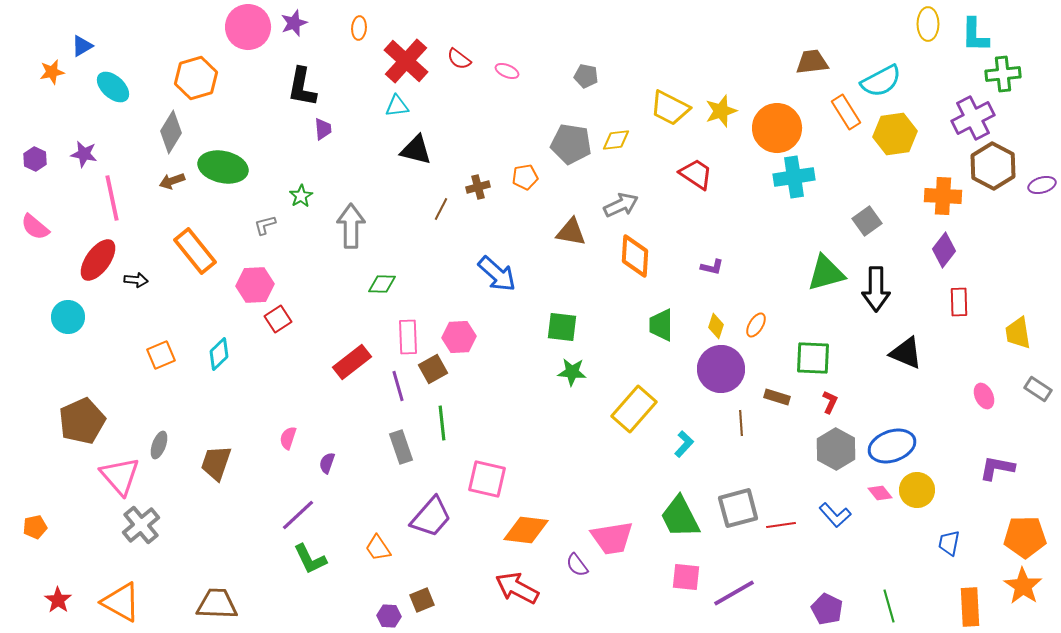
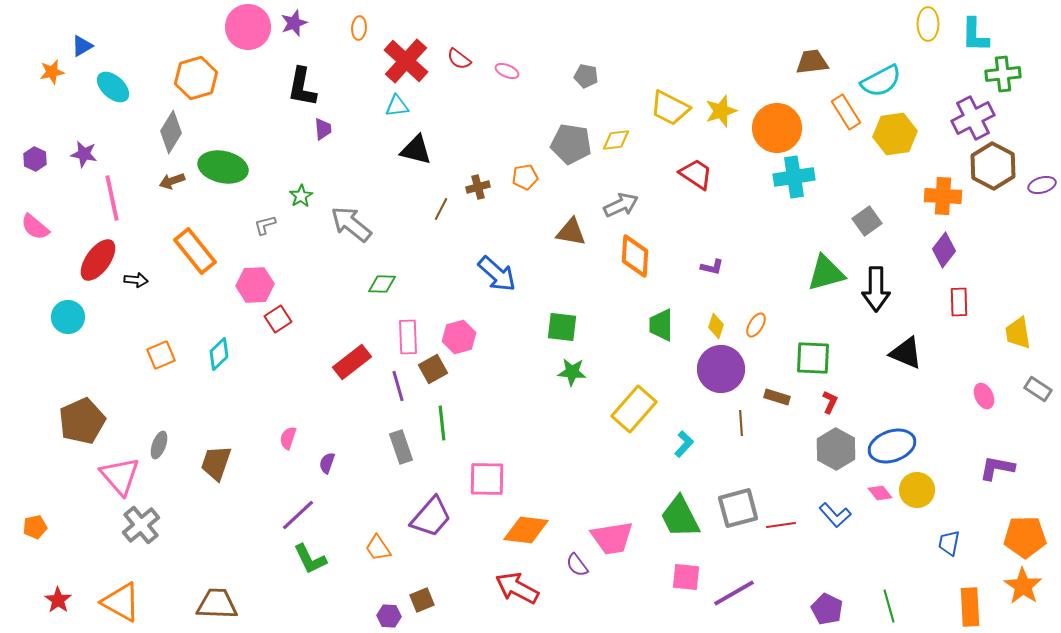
gray arrow at (351, 226): moved 2 px up; rotated 51 degrees counterclockwise
pink hexagon at (459, 337): rotated 12 degrees counterclockwise
pink square at (487, 479): rotated 12 degrees counterclockwise
